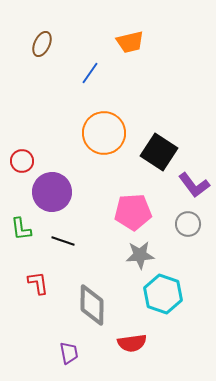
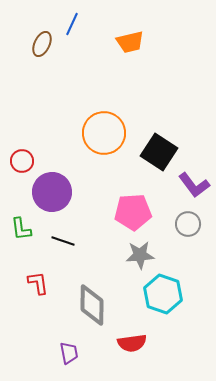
blue line: moved 18 px left, 49 px up; rotated 10 degrees counterclockwise
